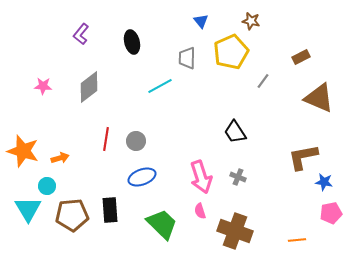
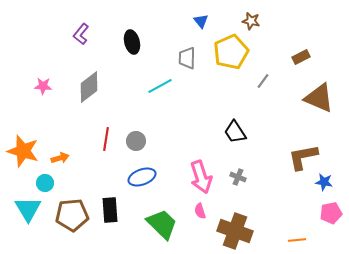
cyan circle: moved 2 px left, 3 px up
